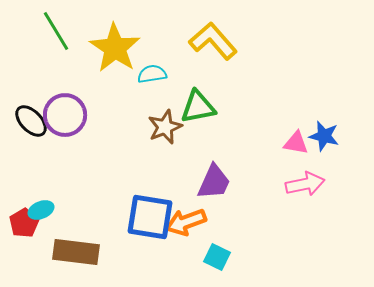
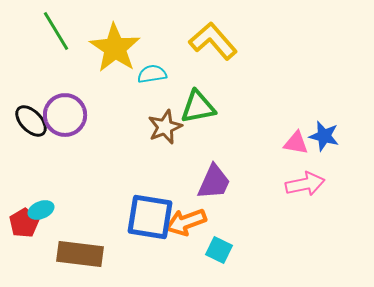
brown rectangle: moved 4 px right, 2 px down
cyan square: moved 2 px right, 7 px up
